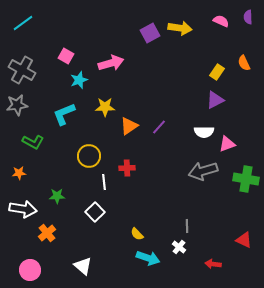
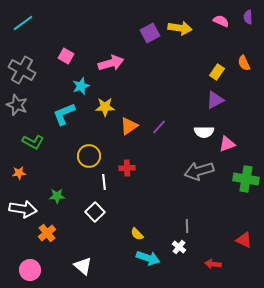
cyan star: moved 2 px right, 6 px down
gray star: rotated 30 degrees clockwise
gray arrow: moved 4 px left
